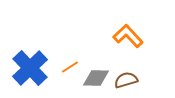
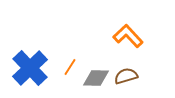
orange line: rotated 24 degrees counterclockwise
brown semicircle: moved 4 px up
